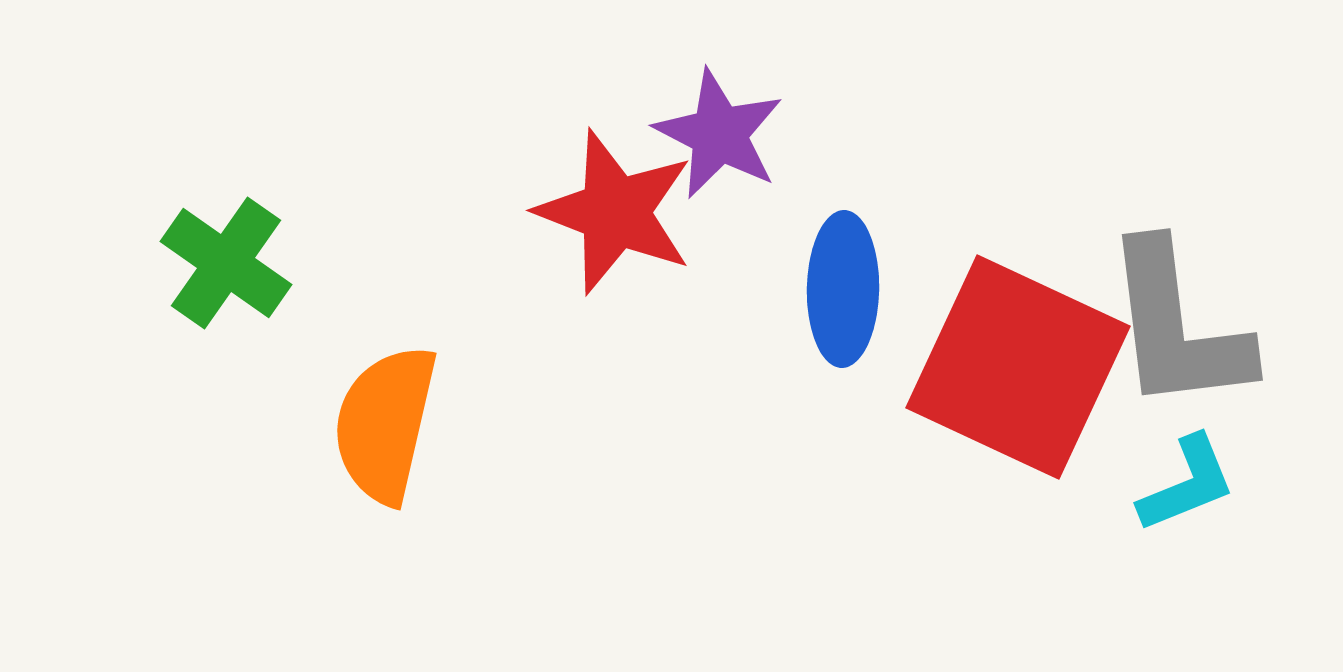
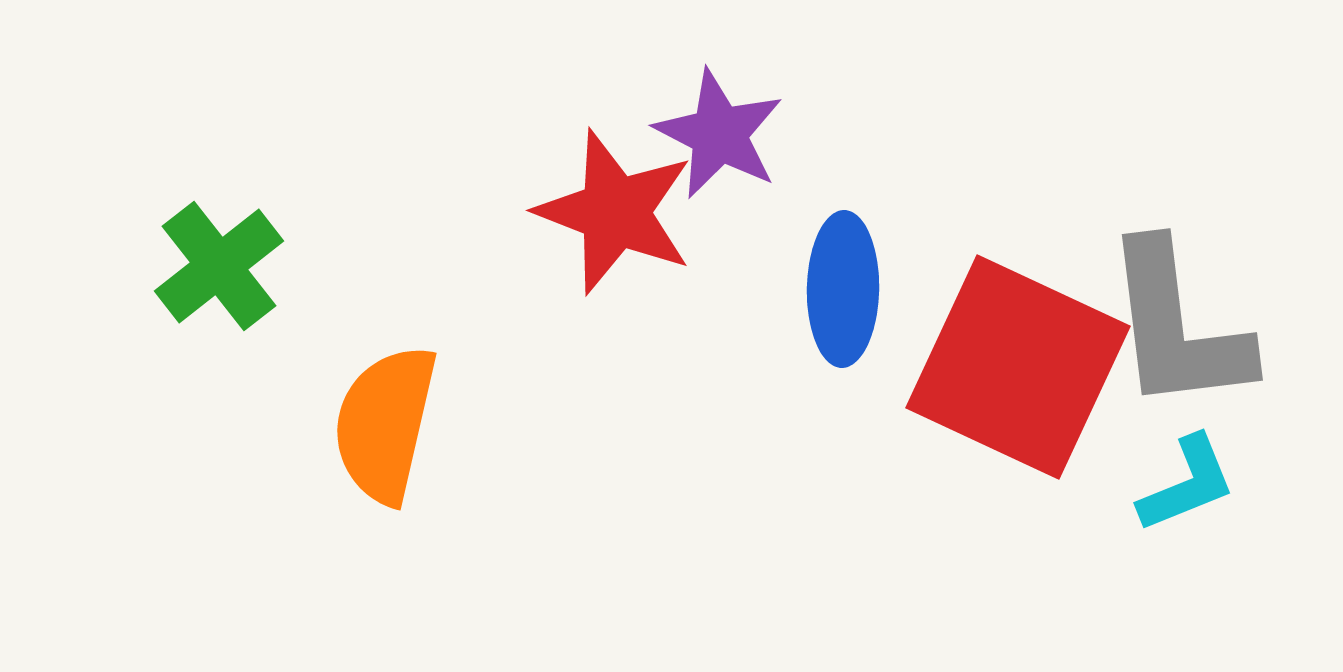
green cross: moved 7 px left, 3 px down; rotated 17 degrees clockwise
